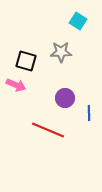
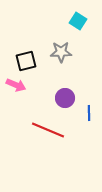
black square: rotated 30 degrees counterclockwise
